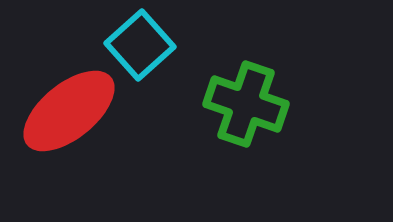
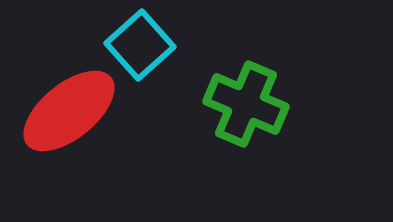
green cross: rotated 4 degrees clockwise
